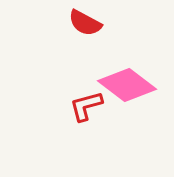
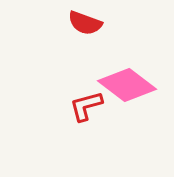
red semicircle: rotated 8 degrees counterclockwise
